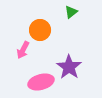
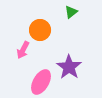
pink ellipse: rotated 45 degrees counterclockwise
